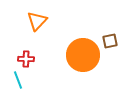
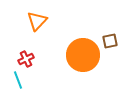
red cross: rotated 28 degrees counterclockwise
